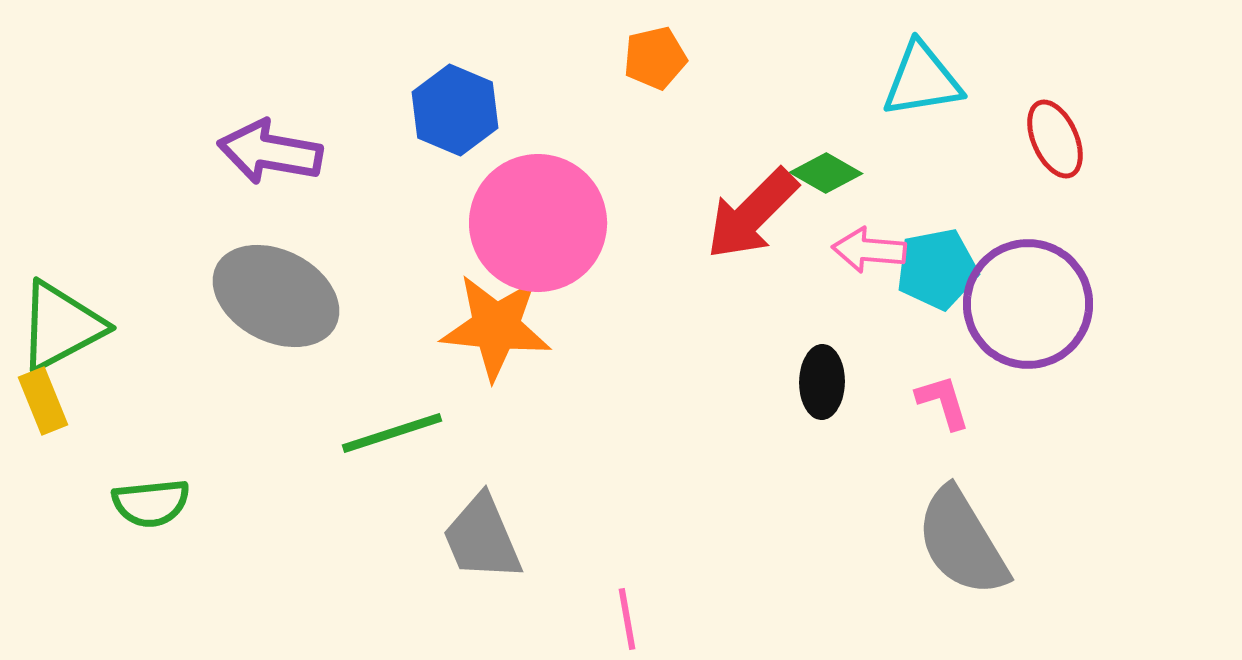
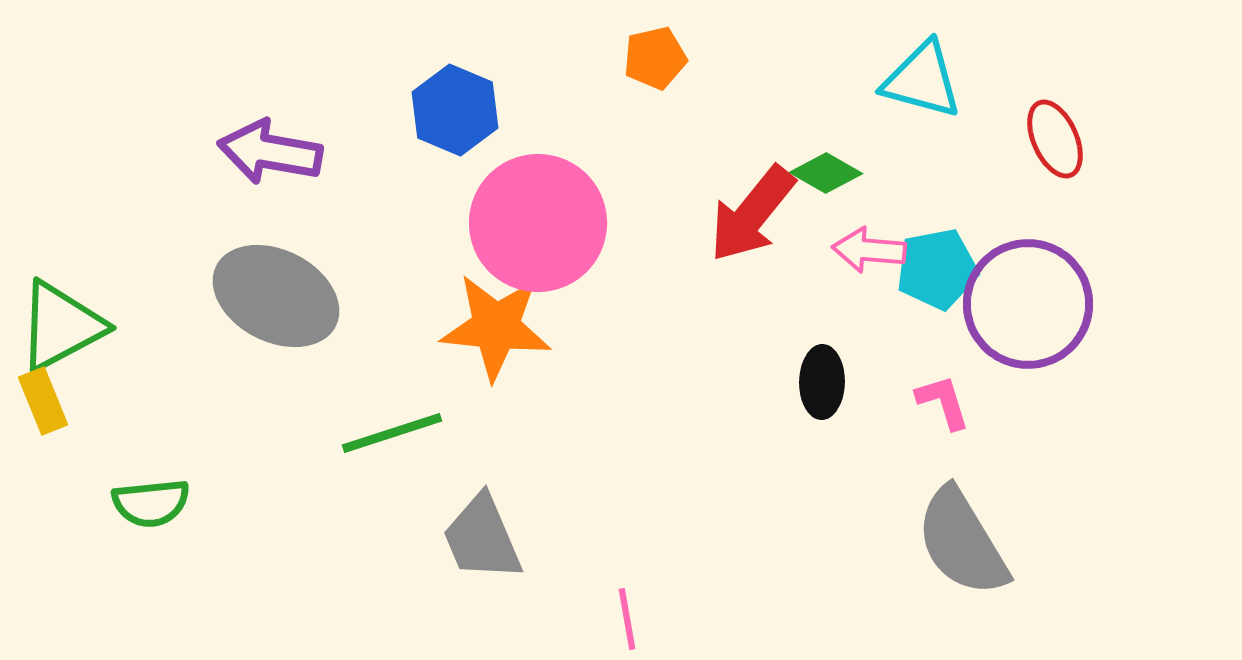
cyan triangle: rotated 24 degrees clockwise
red arrow: rotated 6 degrees counterclockwise
